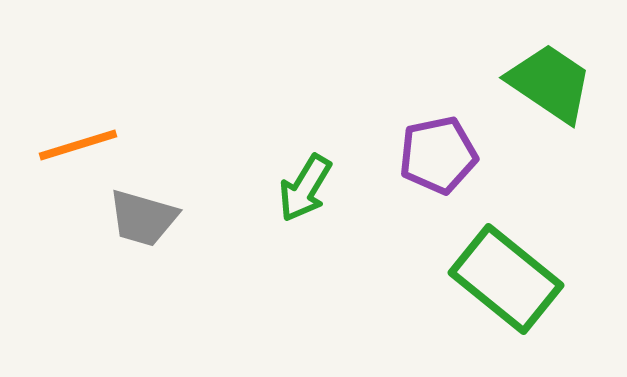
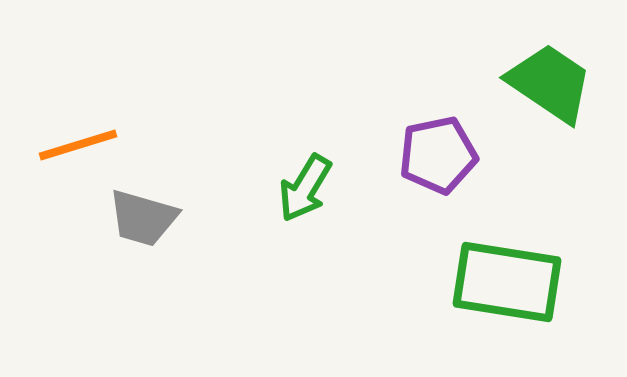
green rectangle: moved 1 px right, 3 px down; rotated 30 degrees counterclockwise
